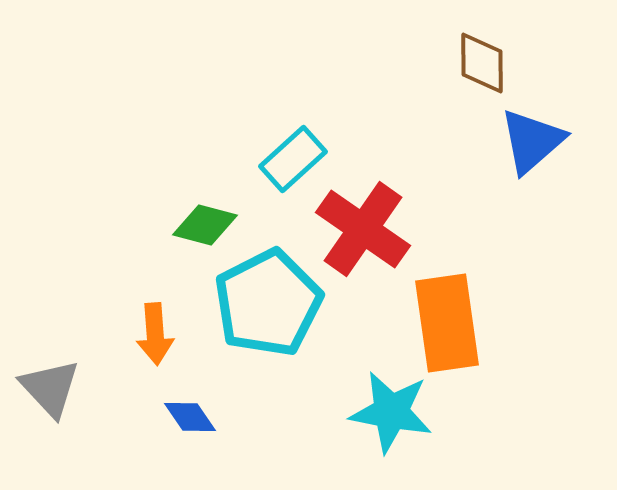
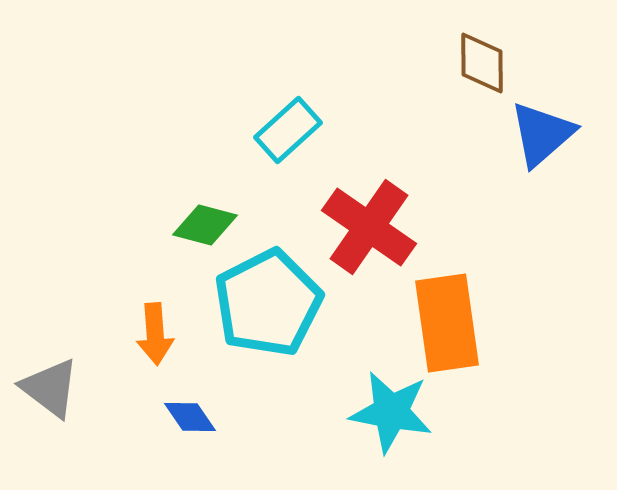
blue triangle: moved 10 px right, 7 px up
cyan rectangle: moved 5 px left, 29 px up
red cross: moved 6 px right, 2 px up
gray triangle: rotated 10 degrees counterclockwise
